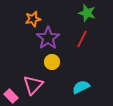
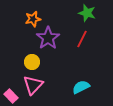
yellow circle: moved 20 px left
